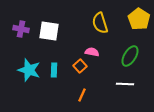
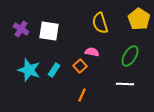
purple cross: rotated 21 degrees clockwise
cyan rectangle: rotated 32 degrees clockwise
